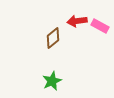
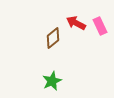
red arrow: moved 1 px left, 2 px down; rotated 36 degrees clockwise
pink rectangle: rotated 36 degrees clockwise
